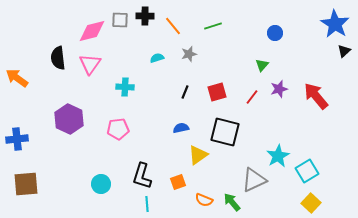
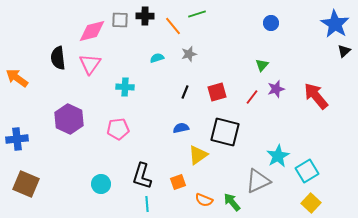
green line: moved 16 px left, 12 px up
blue circle: moved 4 px left, 10 px up
purple star: moved 3 px left
gray triangle: moved 4 px right, 1 px down
brown square: rotated 28 degrees clockwise
